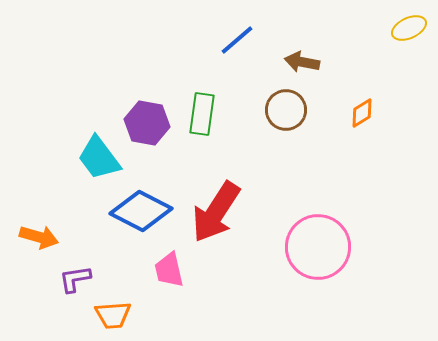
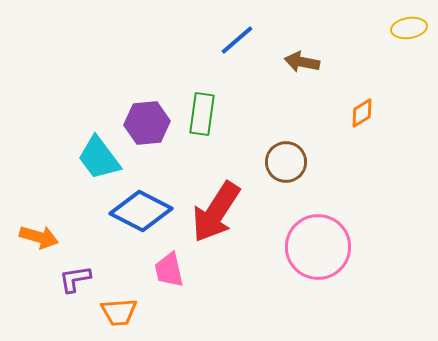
yellow ellipse: rotated 16 degrees clockwise
brown circle: moved 52 px down
purple hexagon: rotated 15 degrees counterclockwise
orange trapezoid: moved 6 px right, 3 px up
